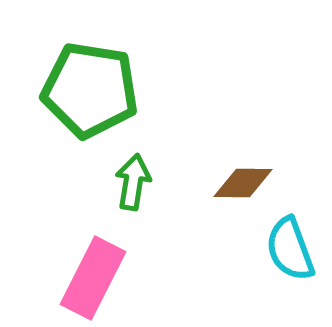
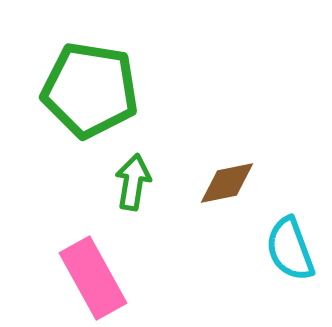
brown diamond: moved 16 px left; rotated 12 degrees counterclockwise
pink rectangle: rotated 56 degrees counterclockwise
